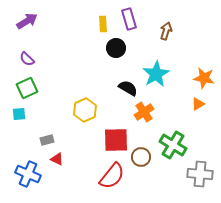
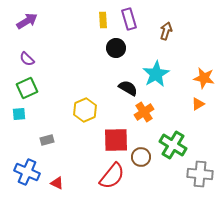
yellow rectangle: moved 4 px up
red triangle: moved 24 px down
blue cross: moved 1 px left, 2 px up
